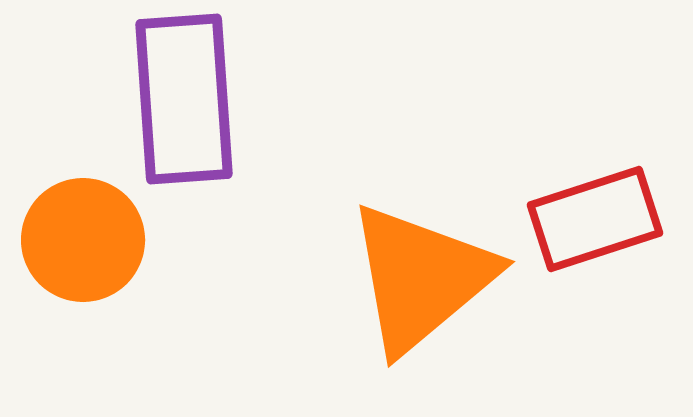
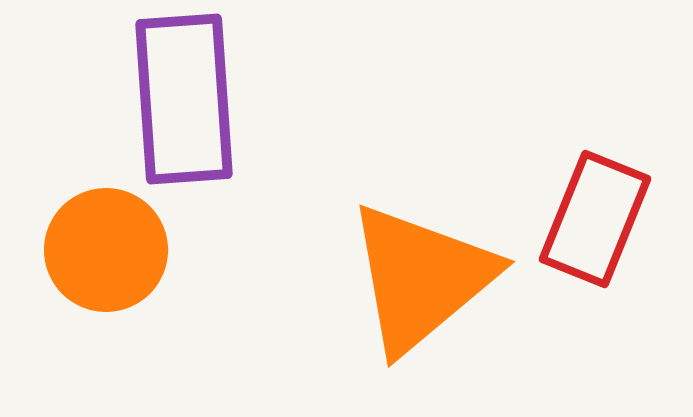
red rectangle: rotated 50 degrees counterclockwise
orange circle: moved 23 px right, 10 px down
